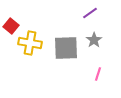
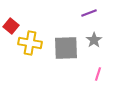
purple line: moved 1 px left; rotated 14 degrees clockwise
